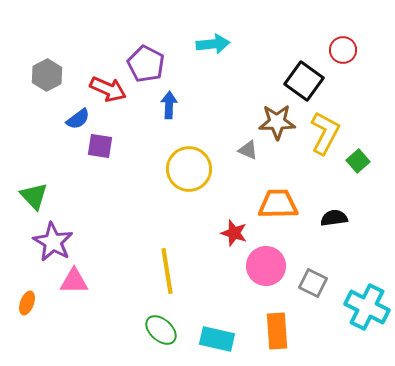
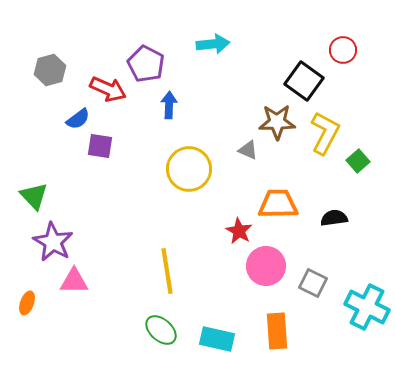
gray hexagon: moved 3 px right, 5 px up; rotated 12 degrees clockwise
red star: moved 5 px right, 2 px up; rotated 12 degrees clockwise
